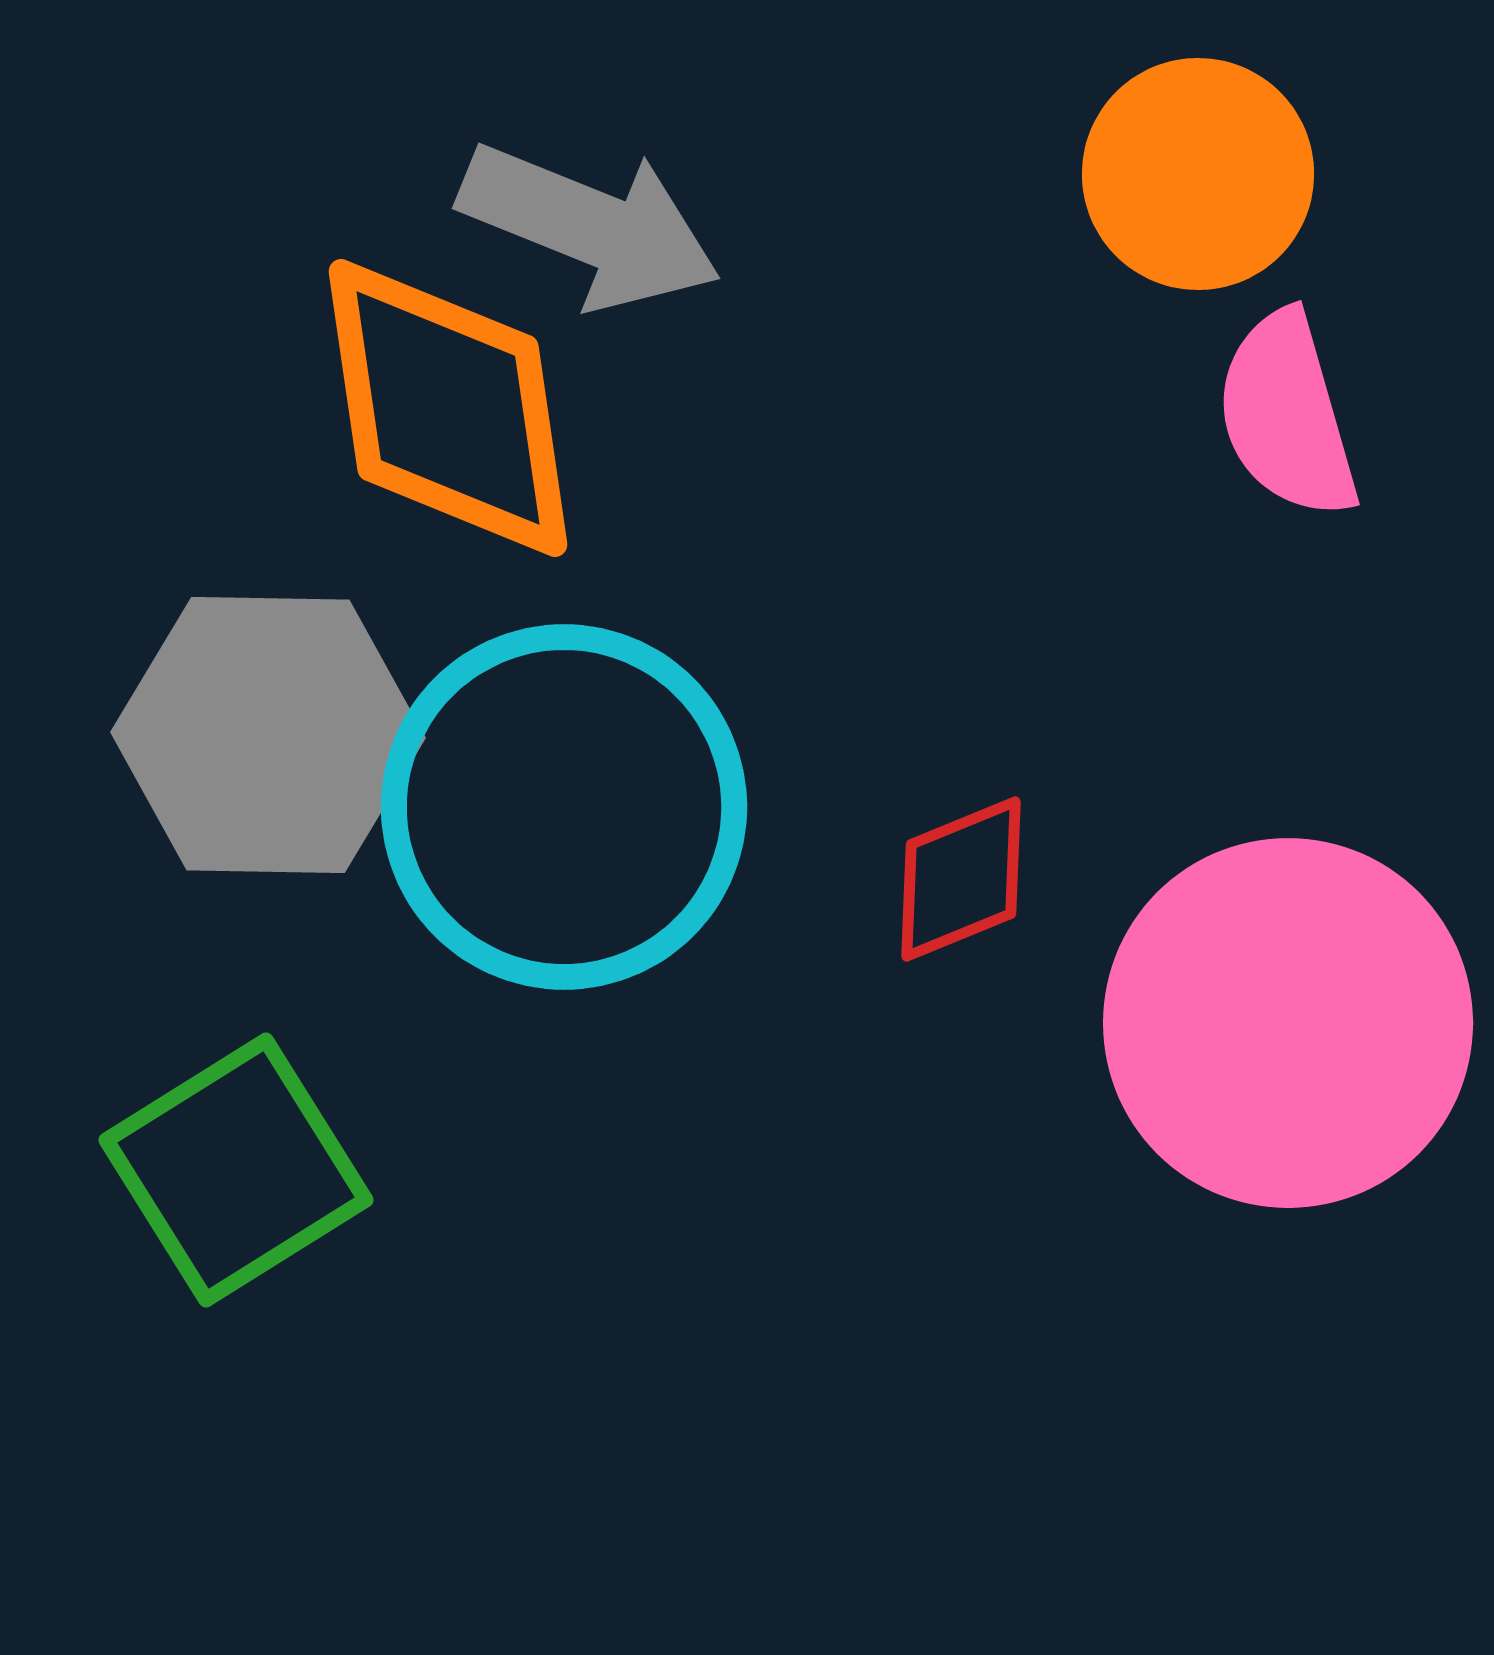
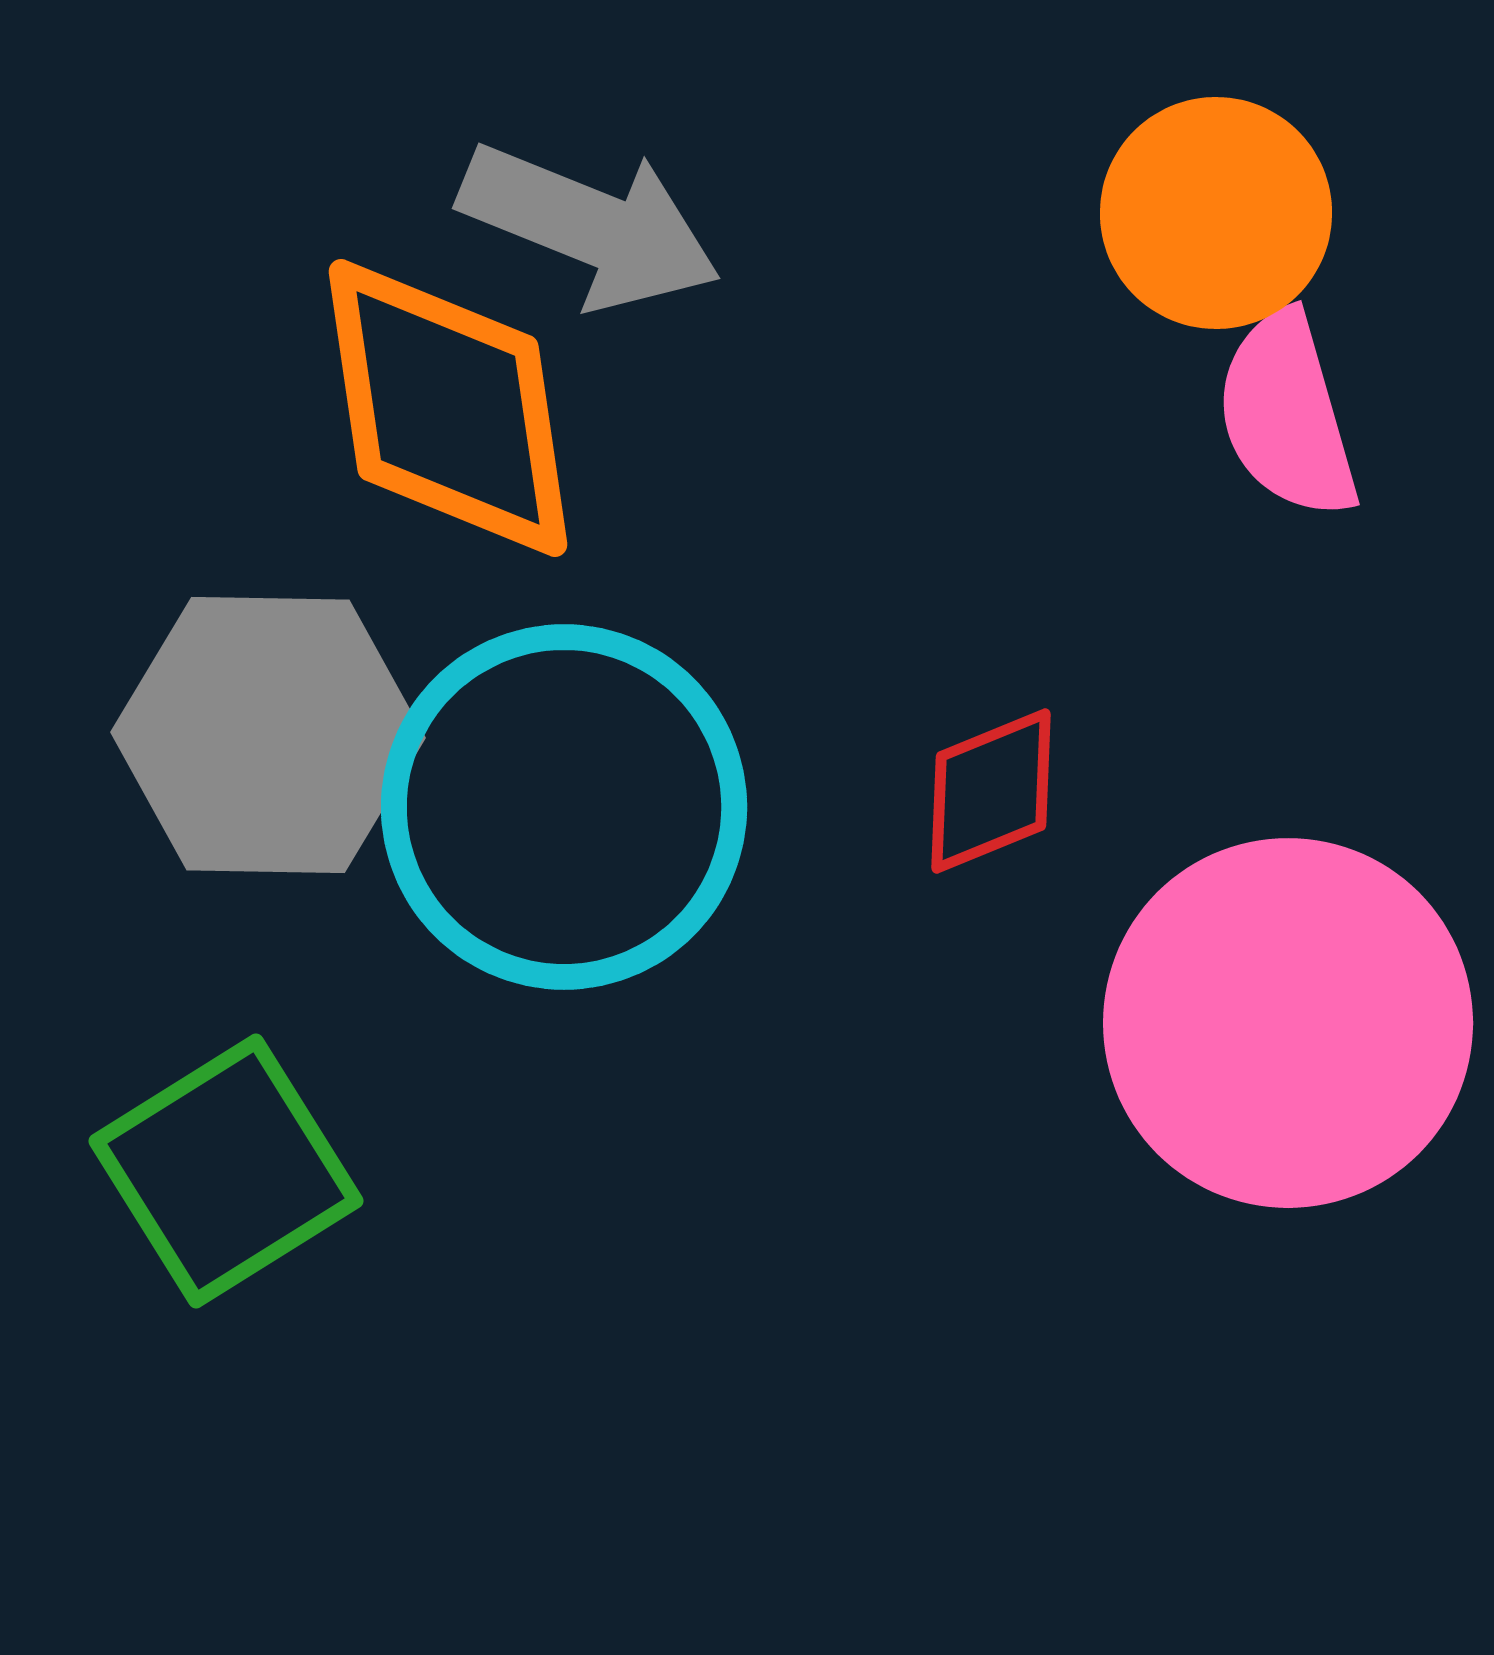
orange circle: moved 18 px right, 39 px down
red diamond: moved 30 px right, 88 px up
green square: moved 10 px left, 1 px down
